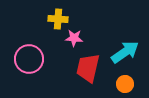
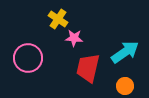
yellow cross: rotated 30 degrees clockwise
pink circle: moved 1 px left, 1 px up
orange circle: moved 2 px down
